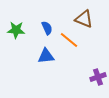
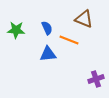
orange line: rotated 18 degrees counterclockwise
blue triangle: moved 2 px right, 2 px up
purple cross: moved 2 px left, 2 px down
